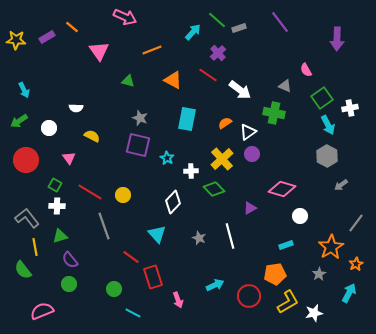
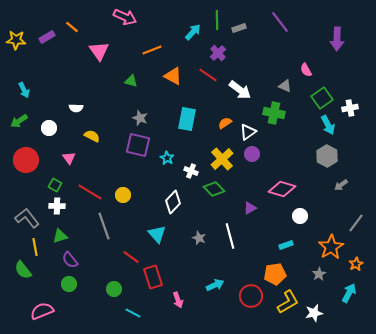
green line at (217, 20): rotated 48 degrees clockwise
orange triangle at (173, 80): moved 4 px up
green triangle at (128, 81): moved 3 px right
white cross at (191, 171): rotated 24 degrees clockwise
red circle at (249, 296): moved 2 px right
